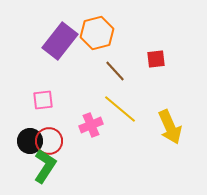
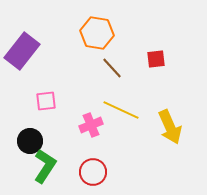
orange hexagon: rotated 24 degrees clockwise
purple rectangle: moved 38 px left, 10 px down
brown line: moved 3 px left, 3 px up
pink square: moved 3 px right, 1 px down
yellow line: moved 1 px right, 1 px down; rotated 15 degrees counterclockwise
red circle: moved 44 px right, 31 px down
